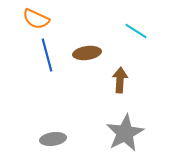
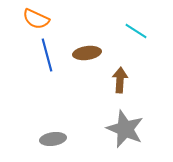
gray star: moved 4 px up; rotated 21 degrees counterclockwise
